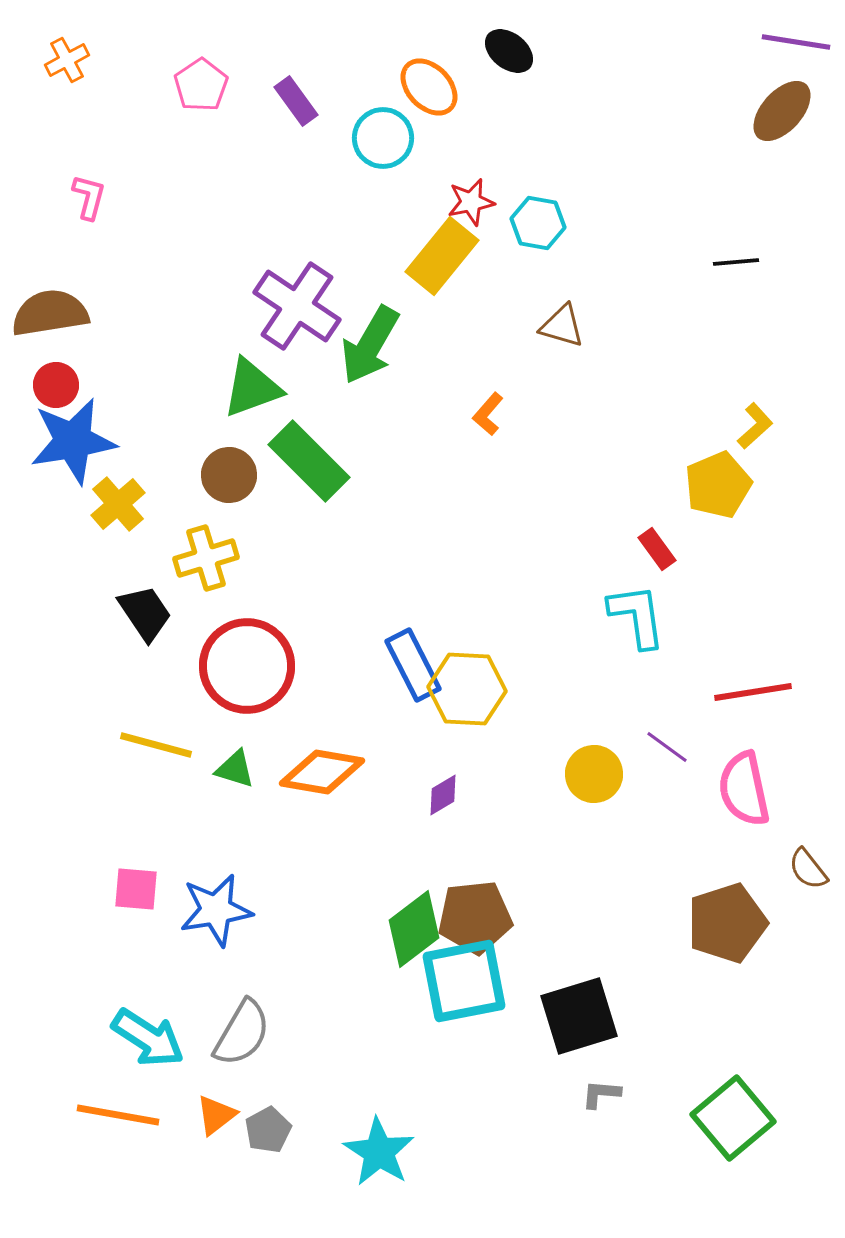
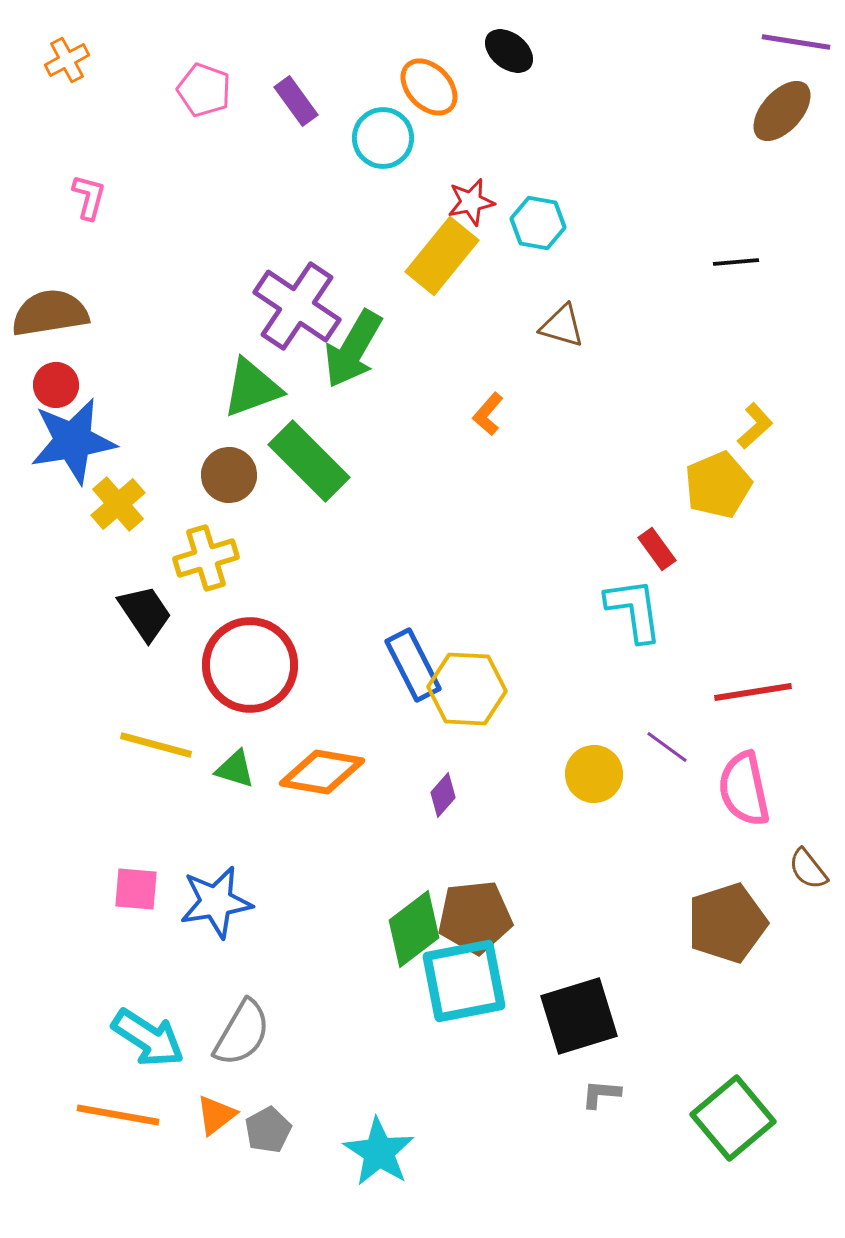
pink pentagon at (201, 85): moved 3 px right, 5 px down; rotated 18 degrees counterclockwise
green arrow at (370, 345): moved 17 px left, 4 px down
cyan L-shape at (637, 616): moved 3 px left, 6 px up
red circle at (247, 666): moved 3 px right, 1 px up
purple diamond at (443, 795): rotated 18 degrees counterclockwise
blue star at (216, 910): moved 8 px up
